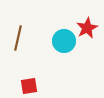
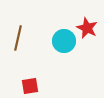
red star: rotated 20 degrees counterclockwise
red square: moved 1 px right
